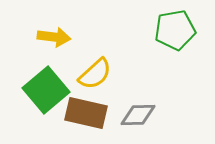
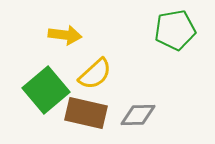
yellow arrow: moved 11 px right, 2 px up
